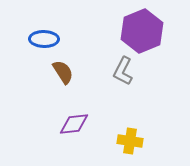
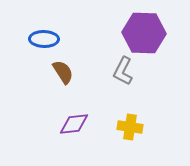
purple hexagon: moved 2 px right, 2 px down; rotated 24 degrees clockwise
yellow cross: moved 14 px up
